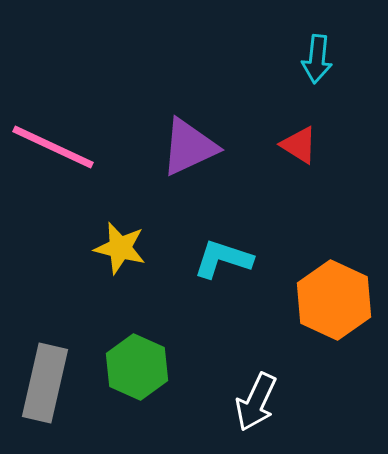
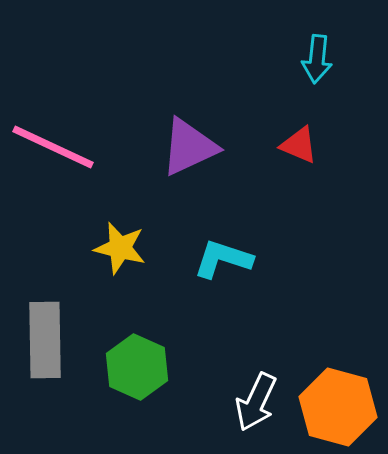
red triangle: rotated 9 degrees counterclockwise
orange hexagon: moved 4 px right, 107 px down; rotated 10 degrees counterclockwise
gray rectangle: moved 43 px up; rotated 14 degrees counterclockwise
